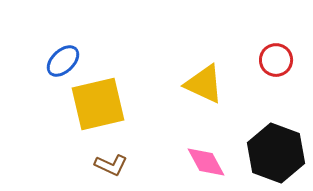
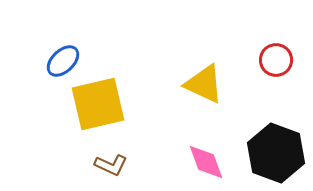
pink diamond: rotated 9 degrees clockwise
